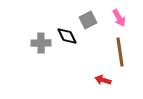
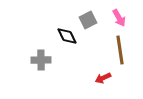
gray cross: moved 17 px down
brown line: moved 2 px up
red arrow: moved 2 px up; rotated 42 degrees counterclockwise
